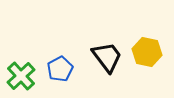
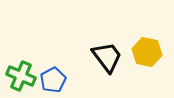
blue pentagon: moved 7 px left, 11 px down
green cross: rotated 24 degrees counterclockwise
